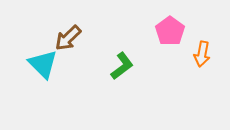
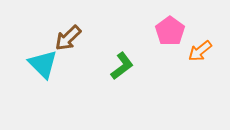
orange arrow: moved 2 px left, 3 px up; rotated 40 degrees clockwise
